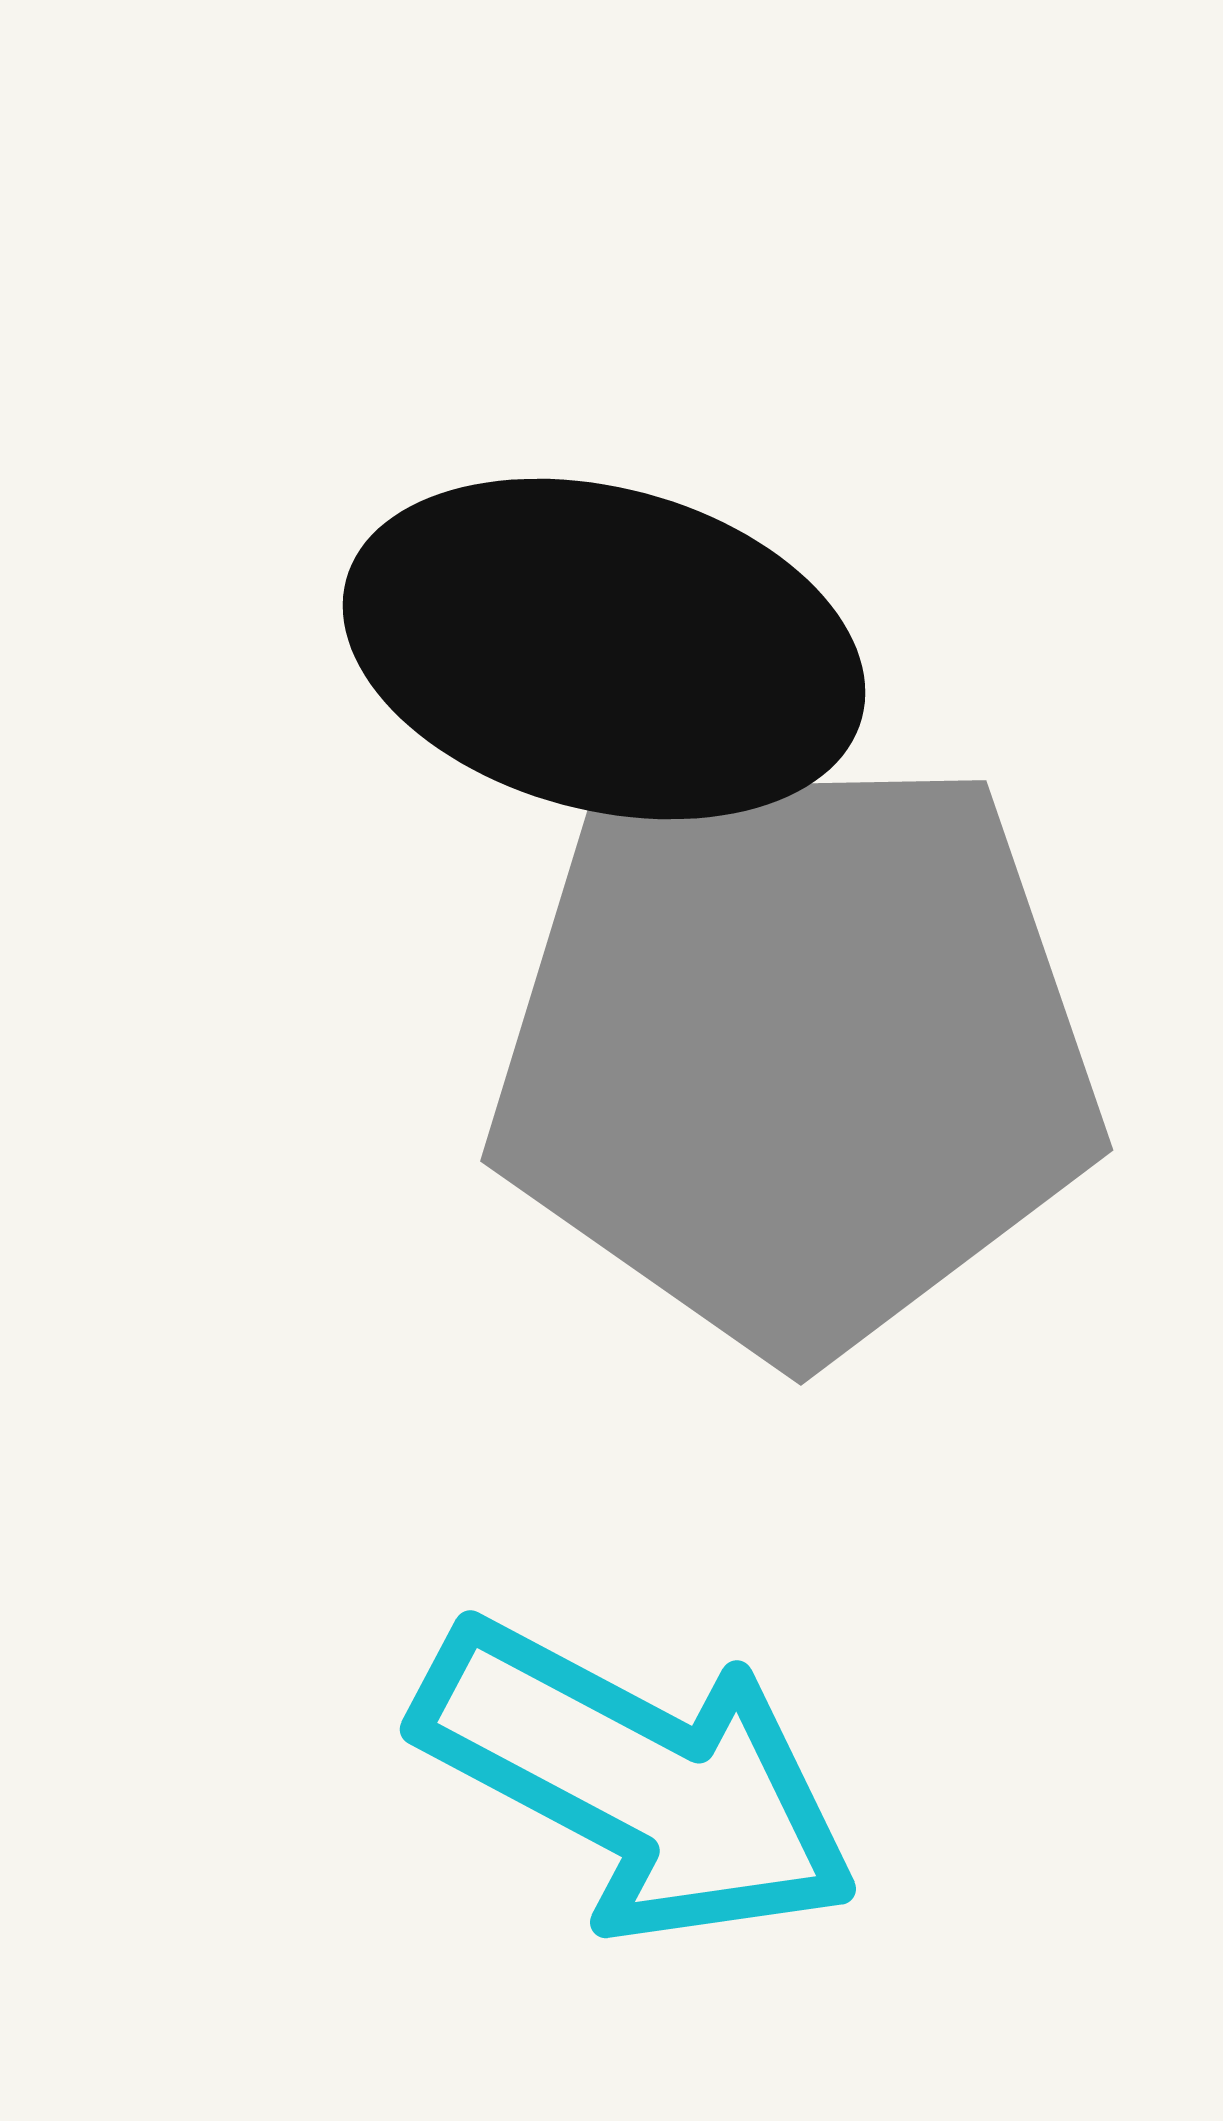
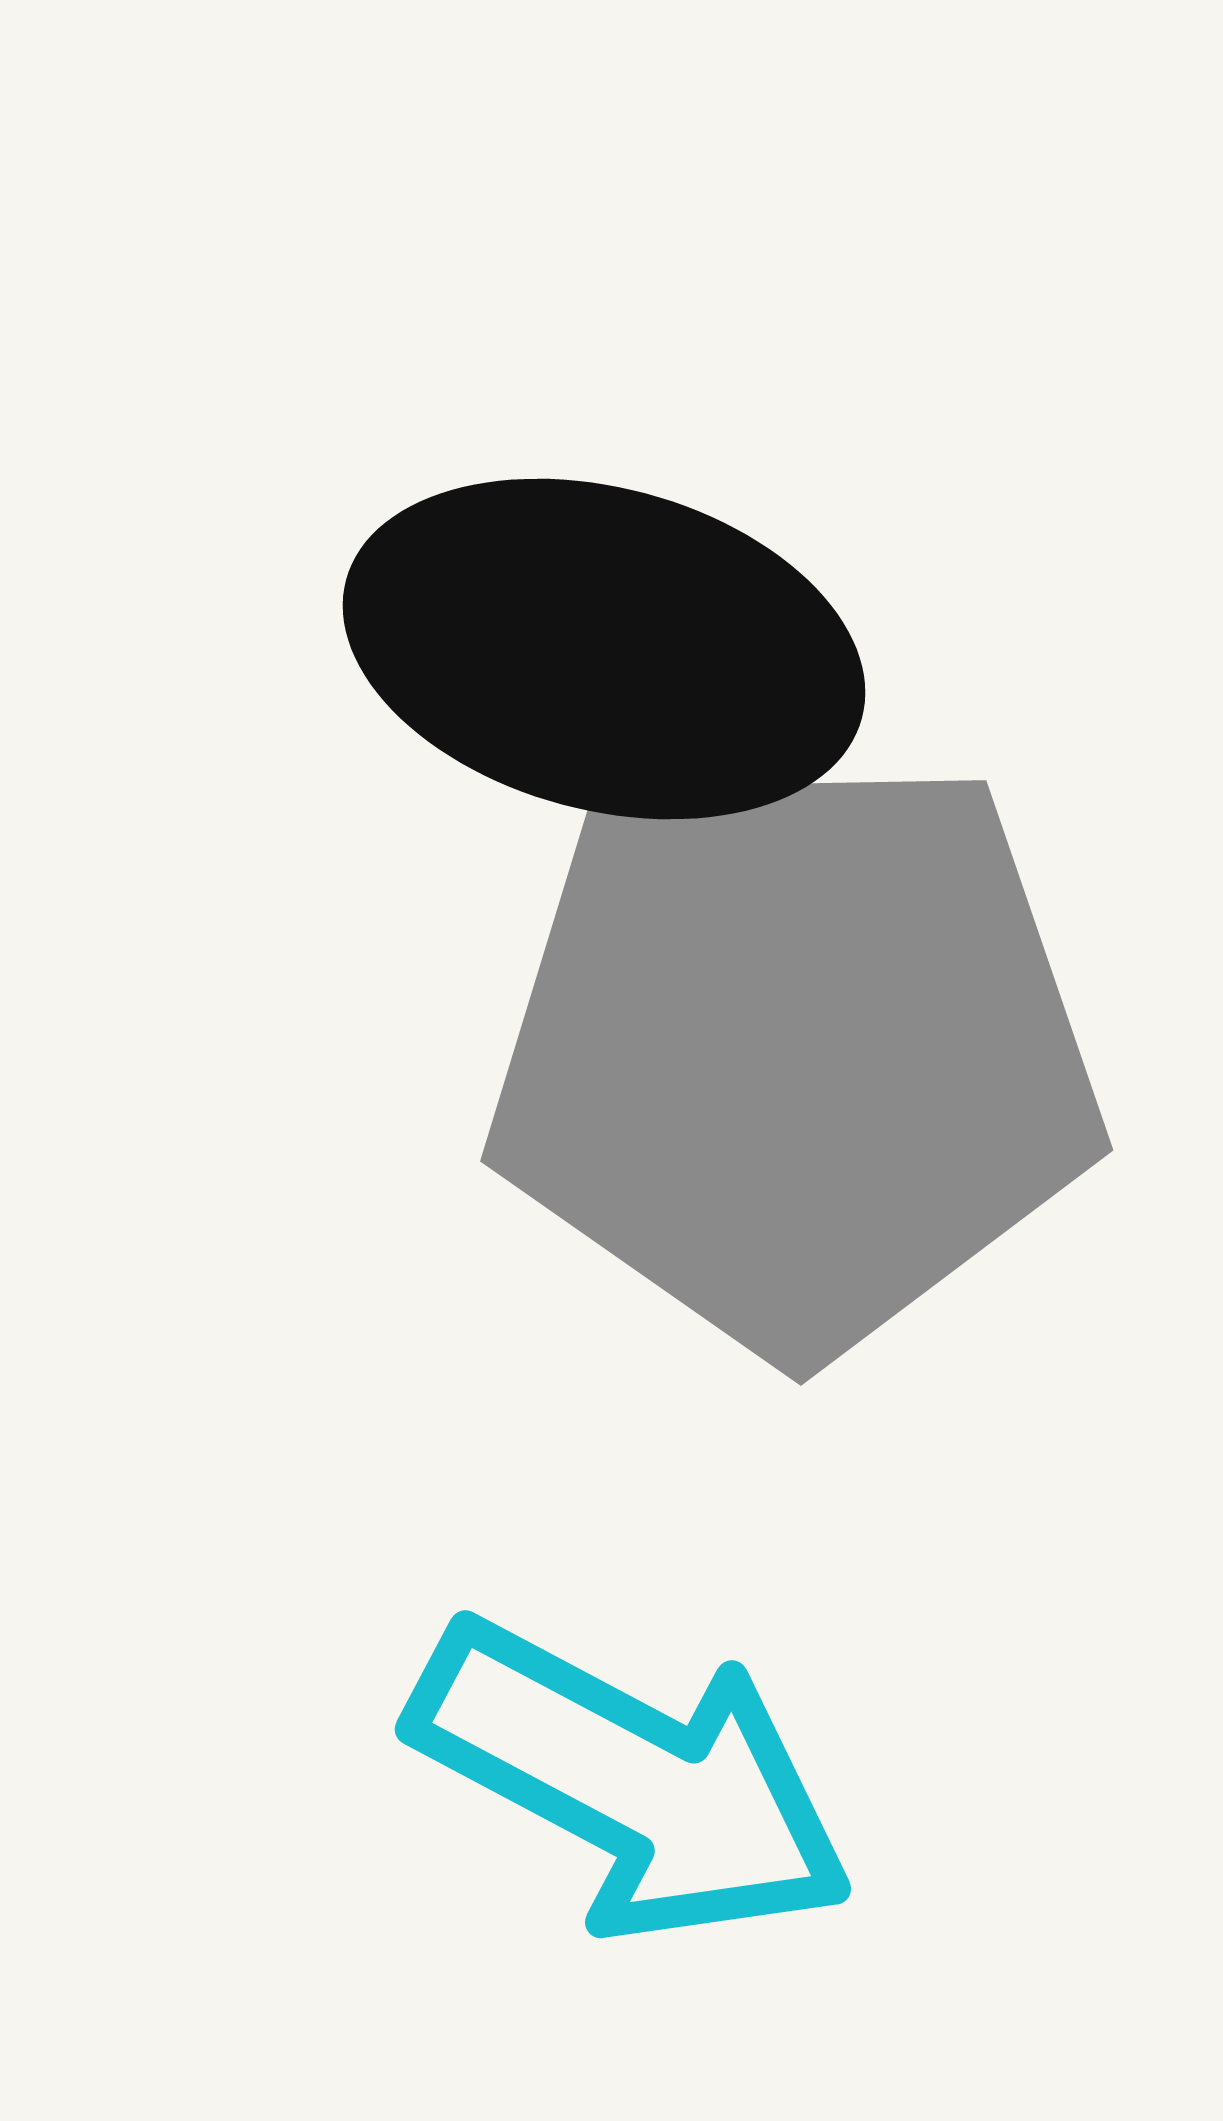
cyan arrow: moved 5 px left
